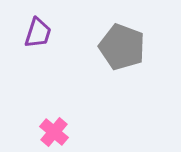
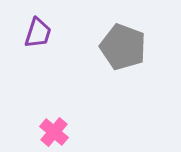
gray pentagon: moved 1 px right
